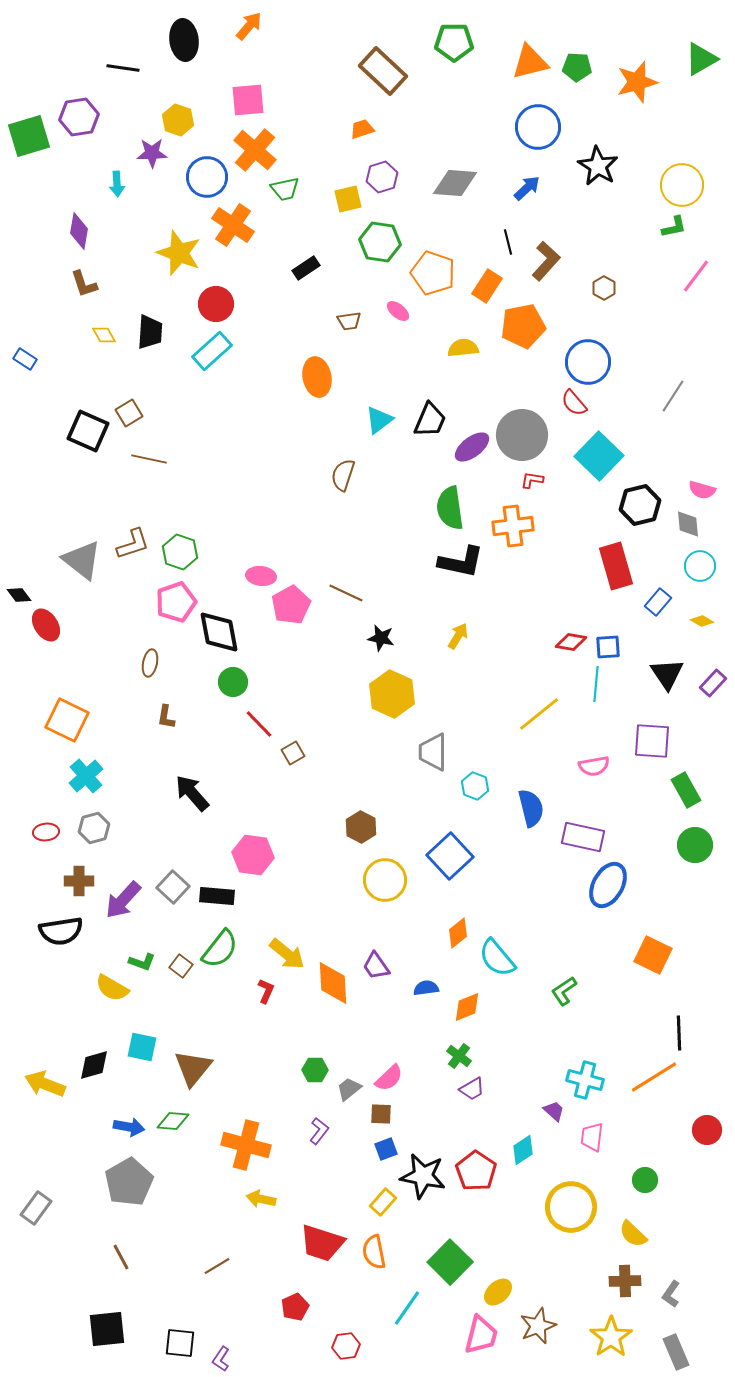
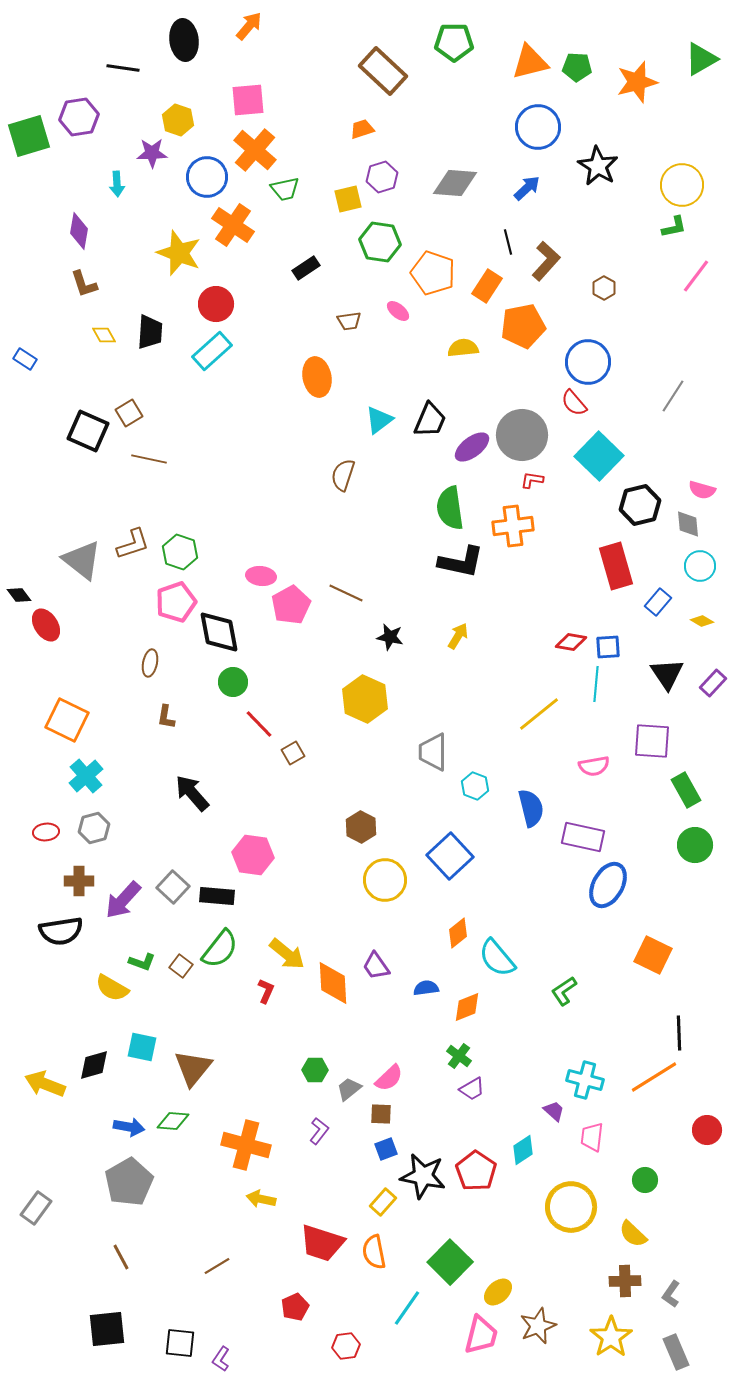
black star at (381, 638): moved 9 px right, 1 px up
yellow hexagon at (392, 694): moved 27 px left, 5 px down
